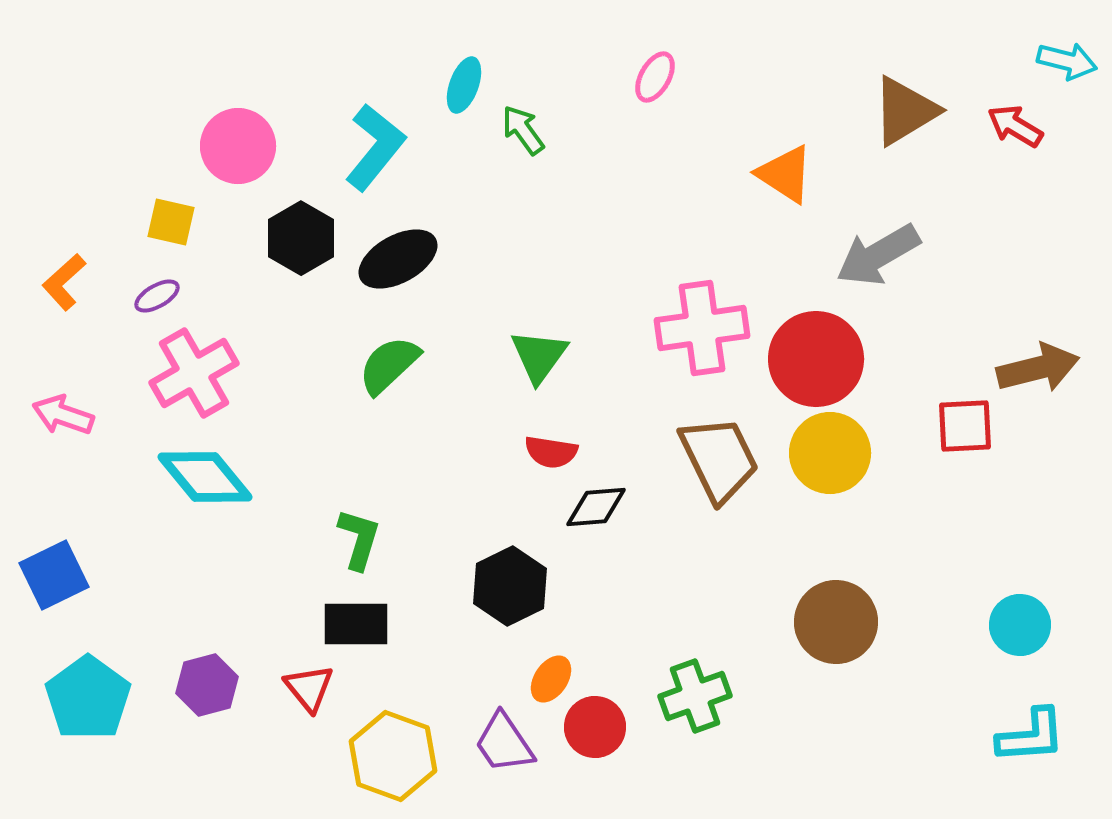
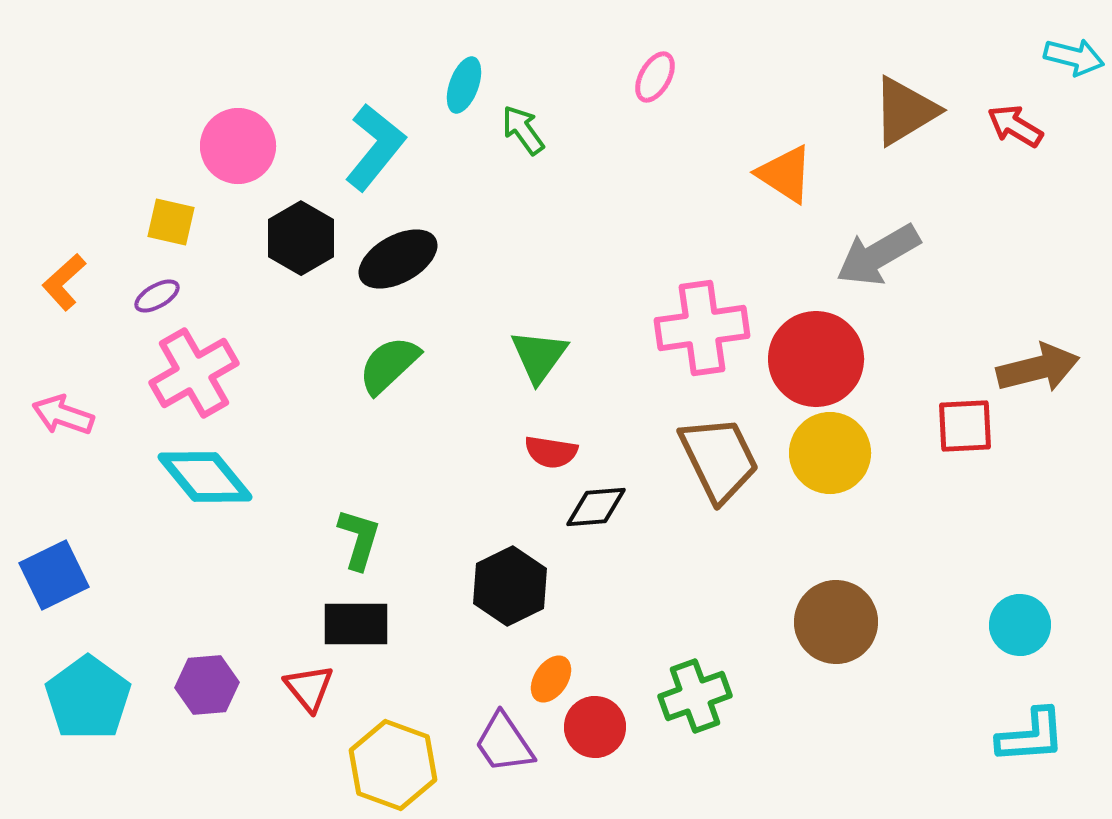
cyan arrow at (1067, 61): moved 7 px right, 4 px up
purple hexagon at (207, 685): rotated 10 degrees clockwise
yellow hexagon at (393, 756): moved 9 px down
